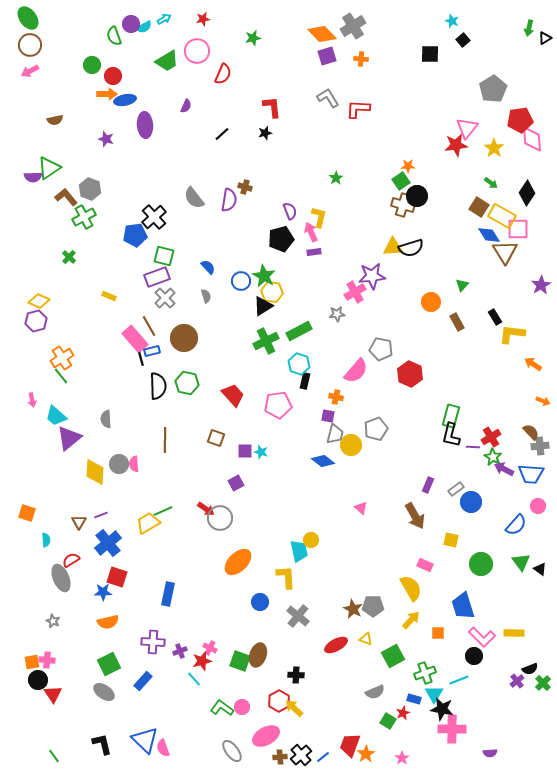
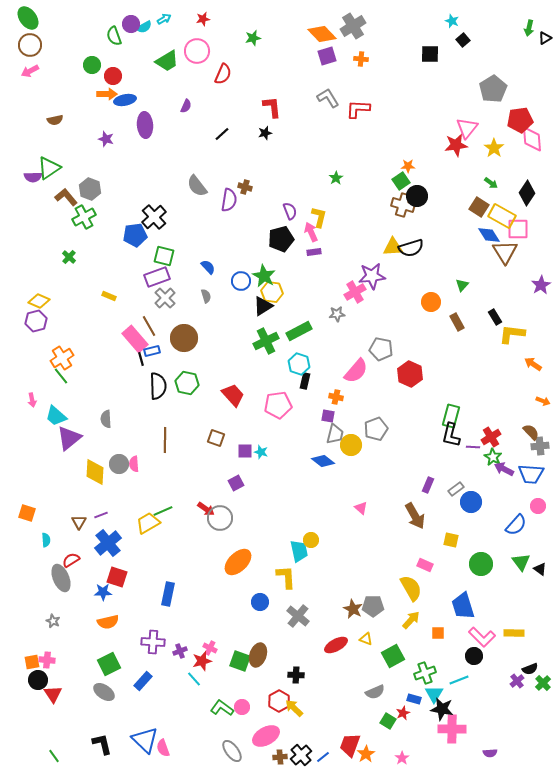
gray semicircle at (194, 198): moved 3 px right, 12 px up
